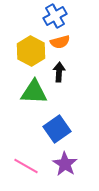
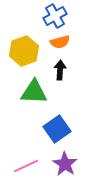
yellow hexagon: moved 7 px left; rotated 12 degrees clockwise
black arrow: moved 1 px right, 2 px up
pink line: rotated 55 degrees counterclockwise
